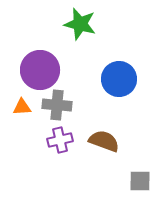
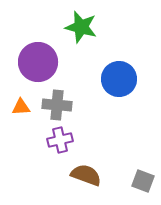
green star: moved 1 px right, 3 px down
purple circle: moved 2 px left, 8 px up
orange triangle: moved 1 px left
brown semicircle: moved 18 px left, 34 px down
gray square: moved 3 px right; rotated 20 degrees clockwise
